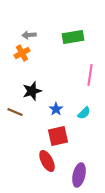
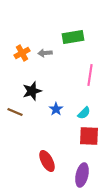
gray arrow: moved 16 px right, 18 px down
red square: moved 31 px right; rotated 15 degrees clockwise
purple ellipse: moved 3 px right
